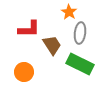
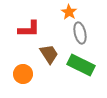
gray ellipse: rotated 20 degrees counterclockwise
brown trapezoid: moved 3 px left, 9 px down
green rectangle: moved 1 px right, 1 px down
orange circle: moved 1 px left, 2 px down
